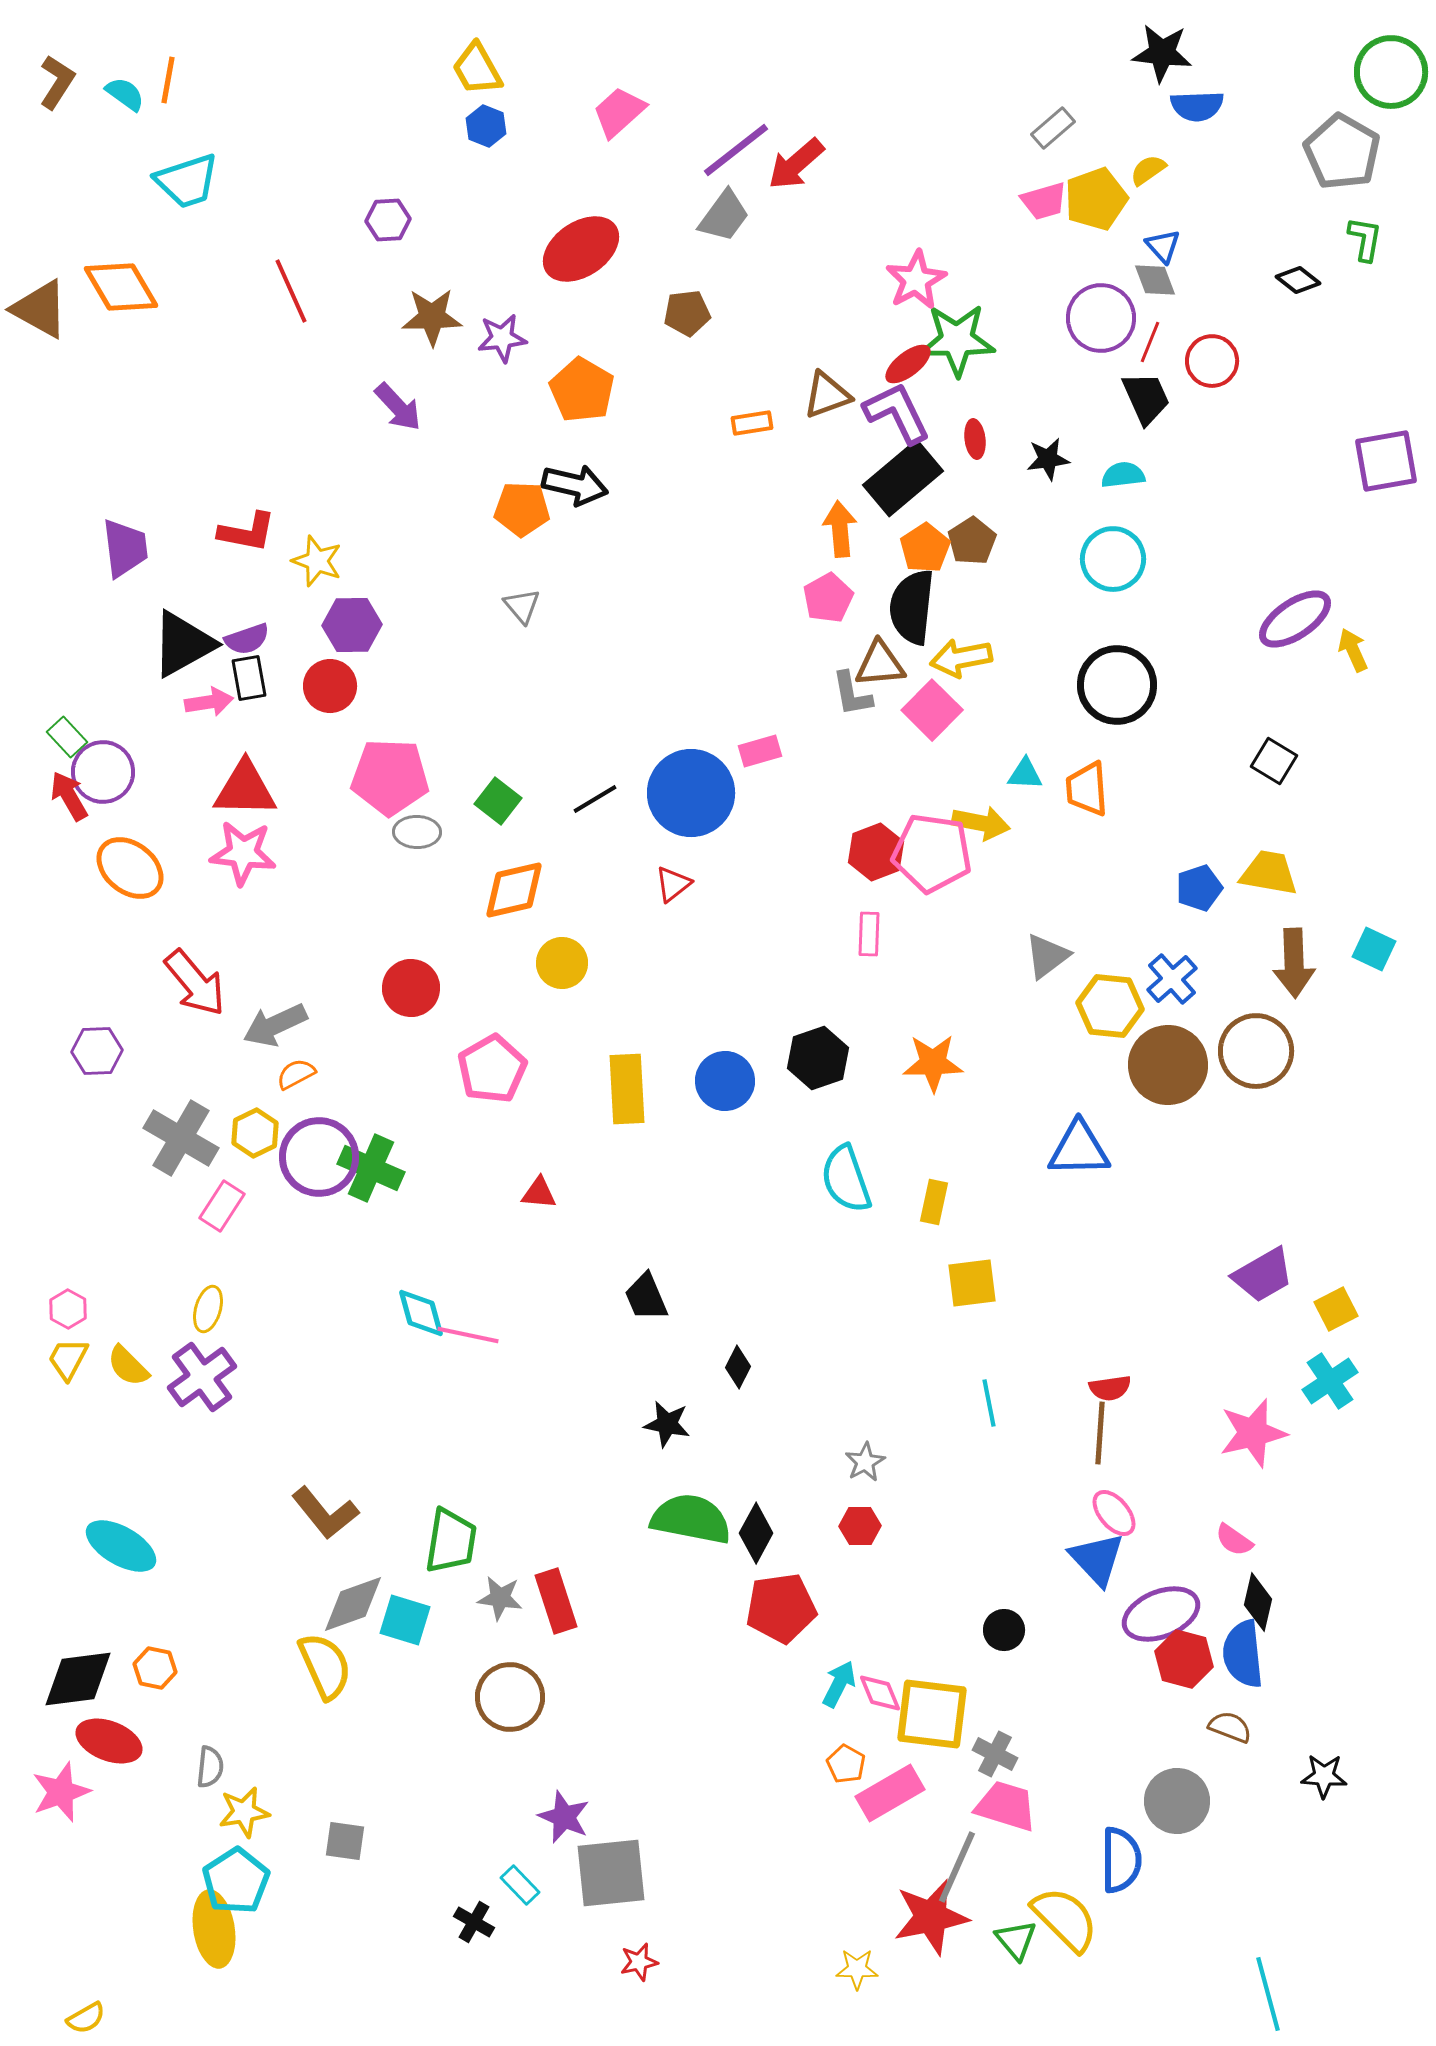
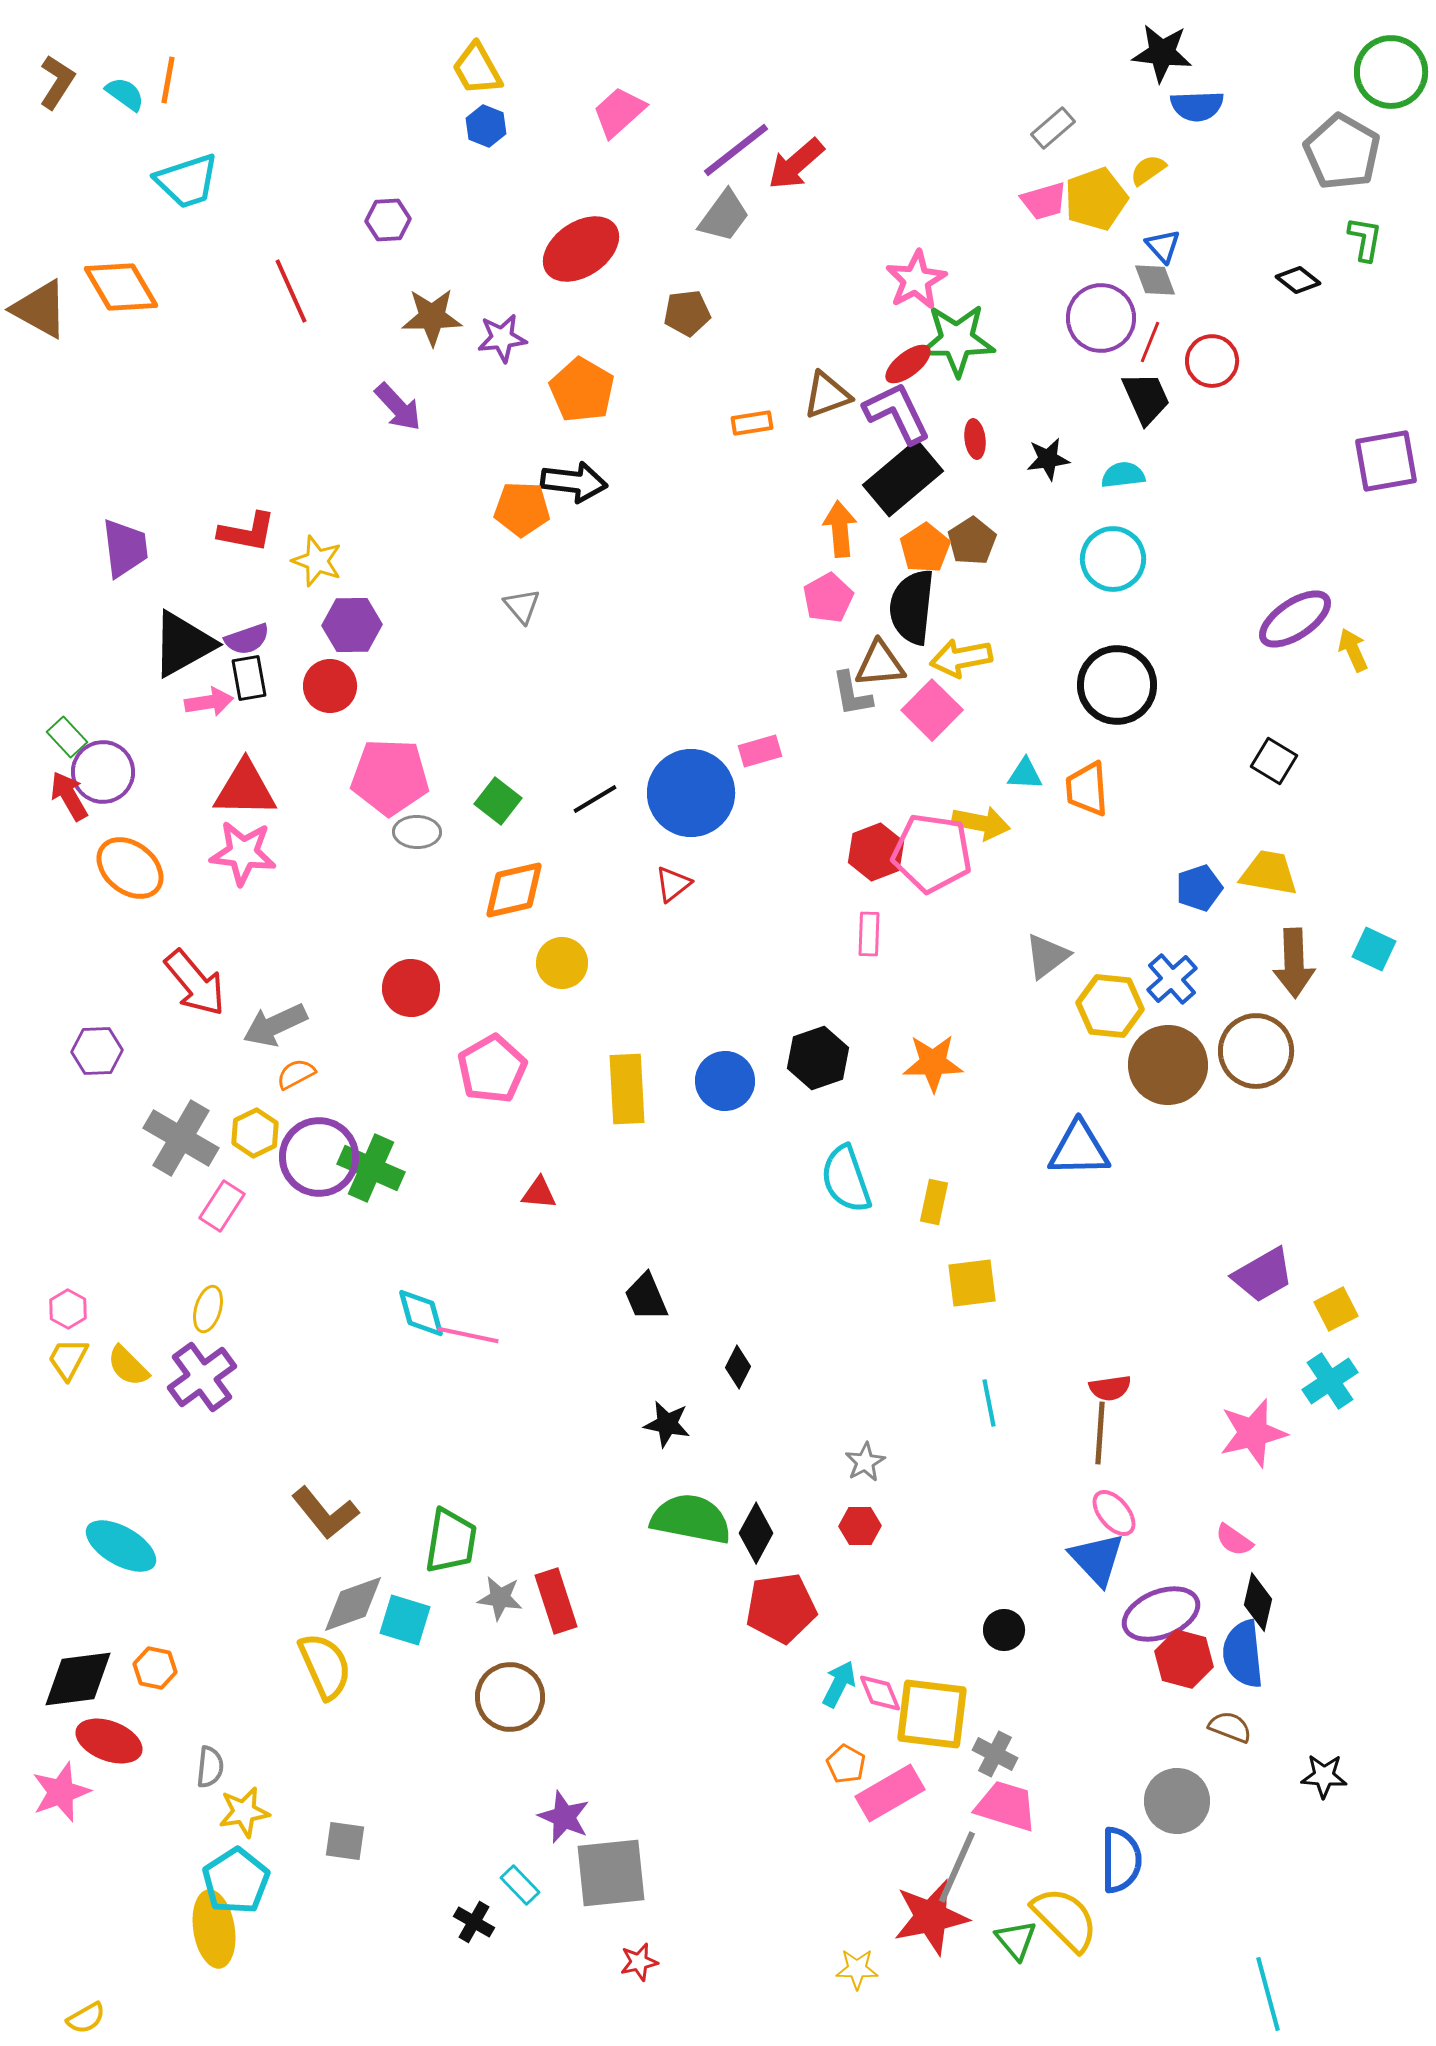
black arrow at (575, 485): moved 1 px left, 3 px up; rotated 6 degrees counterclockwise
